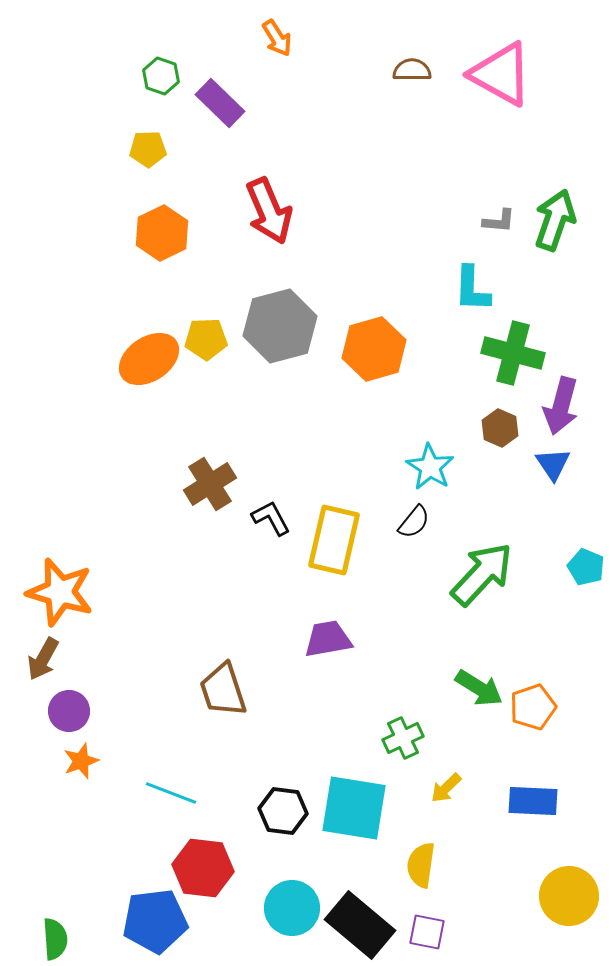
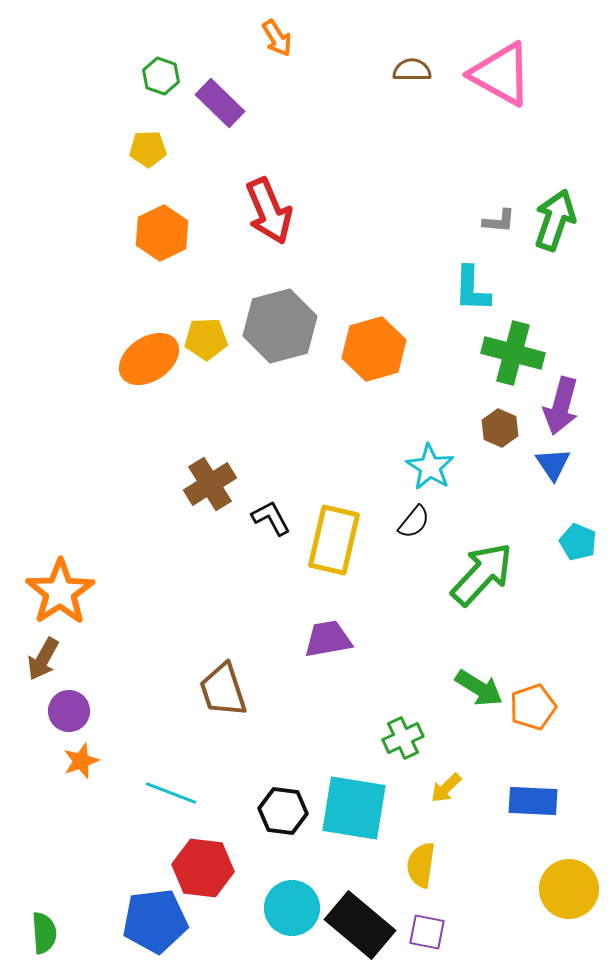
cyan pentagon at (586, 567): moved 8 px left, 25 px up
orange star at (60, 592): rotated 22 degrees clockwise
yellow circle at (569, 896): moved 7 px up
green semicircle at (55, 939): moved 11 px left, 6 px up
